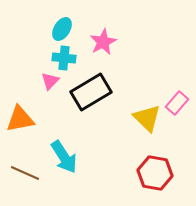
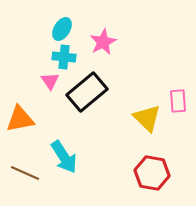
cyan cross: moved 1 px up
pink triangle: rotated 18 degrees counterclockwise
black rectangle: moved 4 px left; rotated 9 degrees counterclockwise
pink rectangle: moved 1 px right, 2 px up; rotated 45 degrees counterclockwise
red hexagon: moved 3 px left
